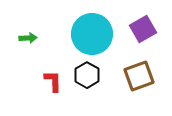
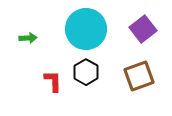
purple square: rotated 8 degrees counterclockwise
cyan circle: moved 6 px left, 5 px up
black hexagon: moved 1 px left, 3 px up
